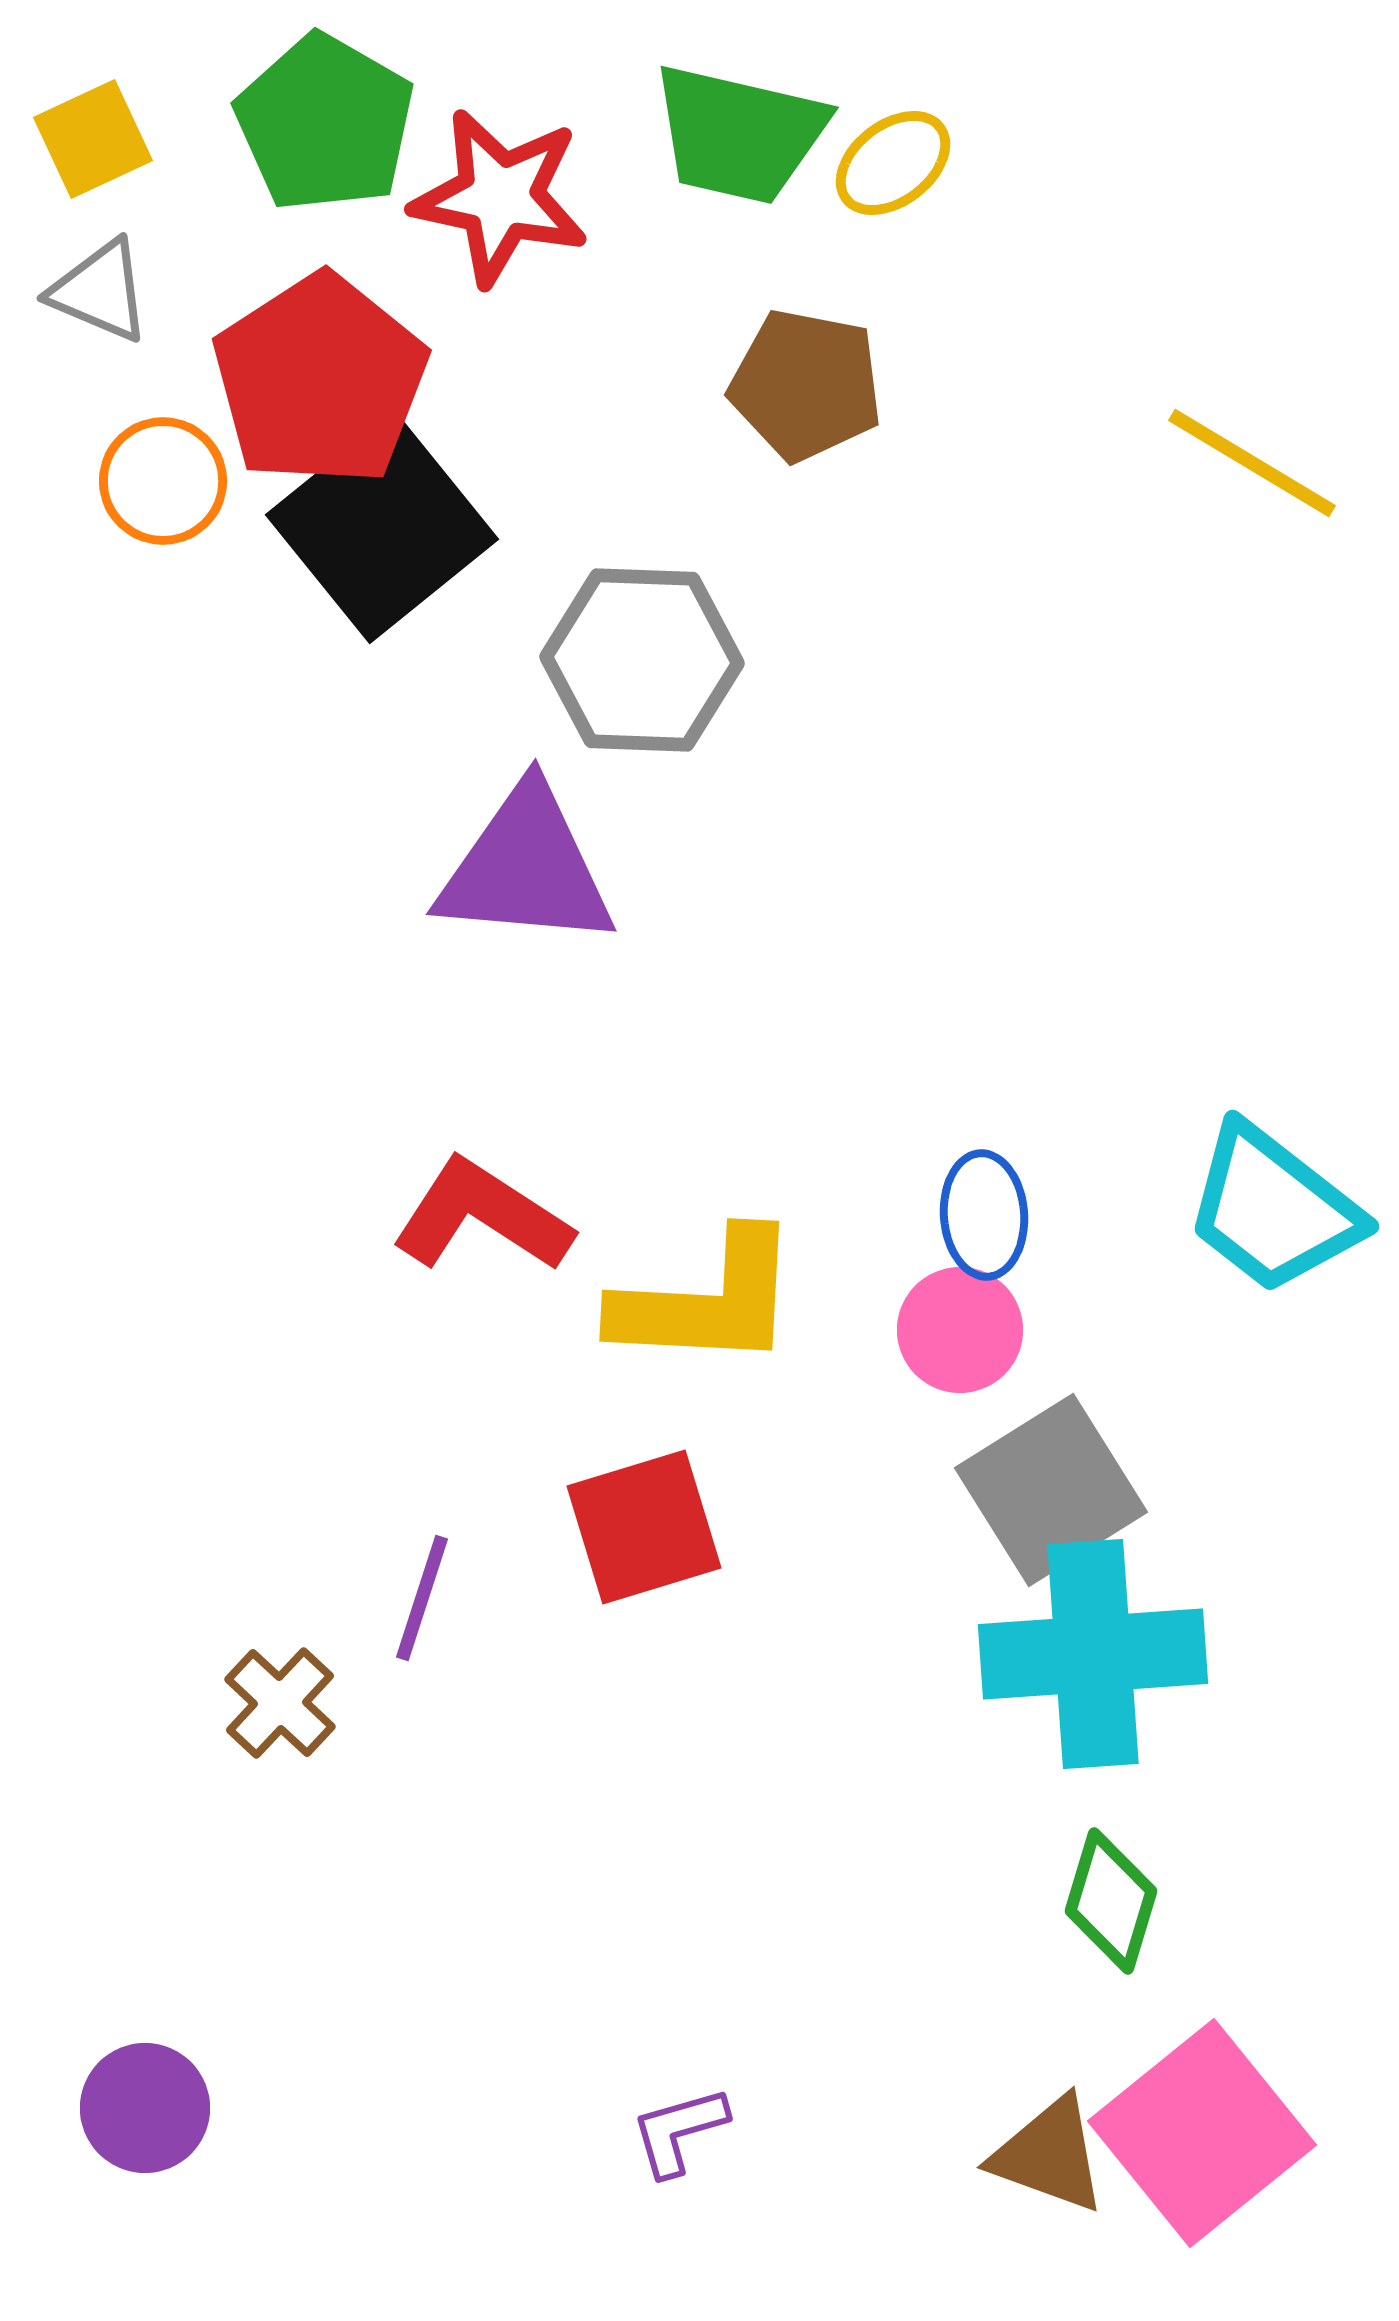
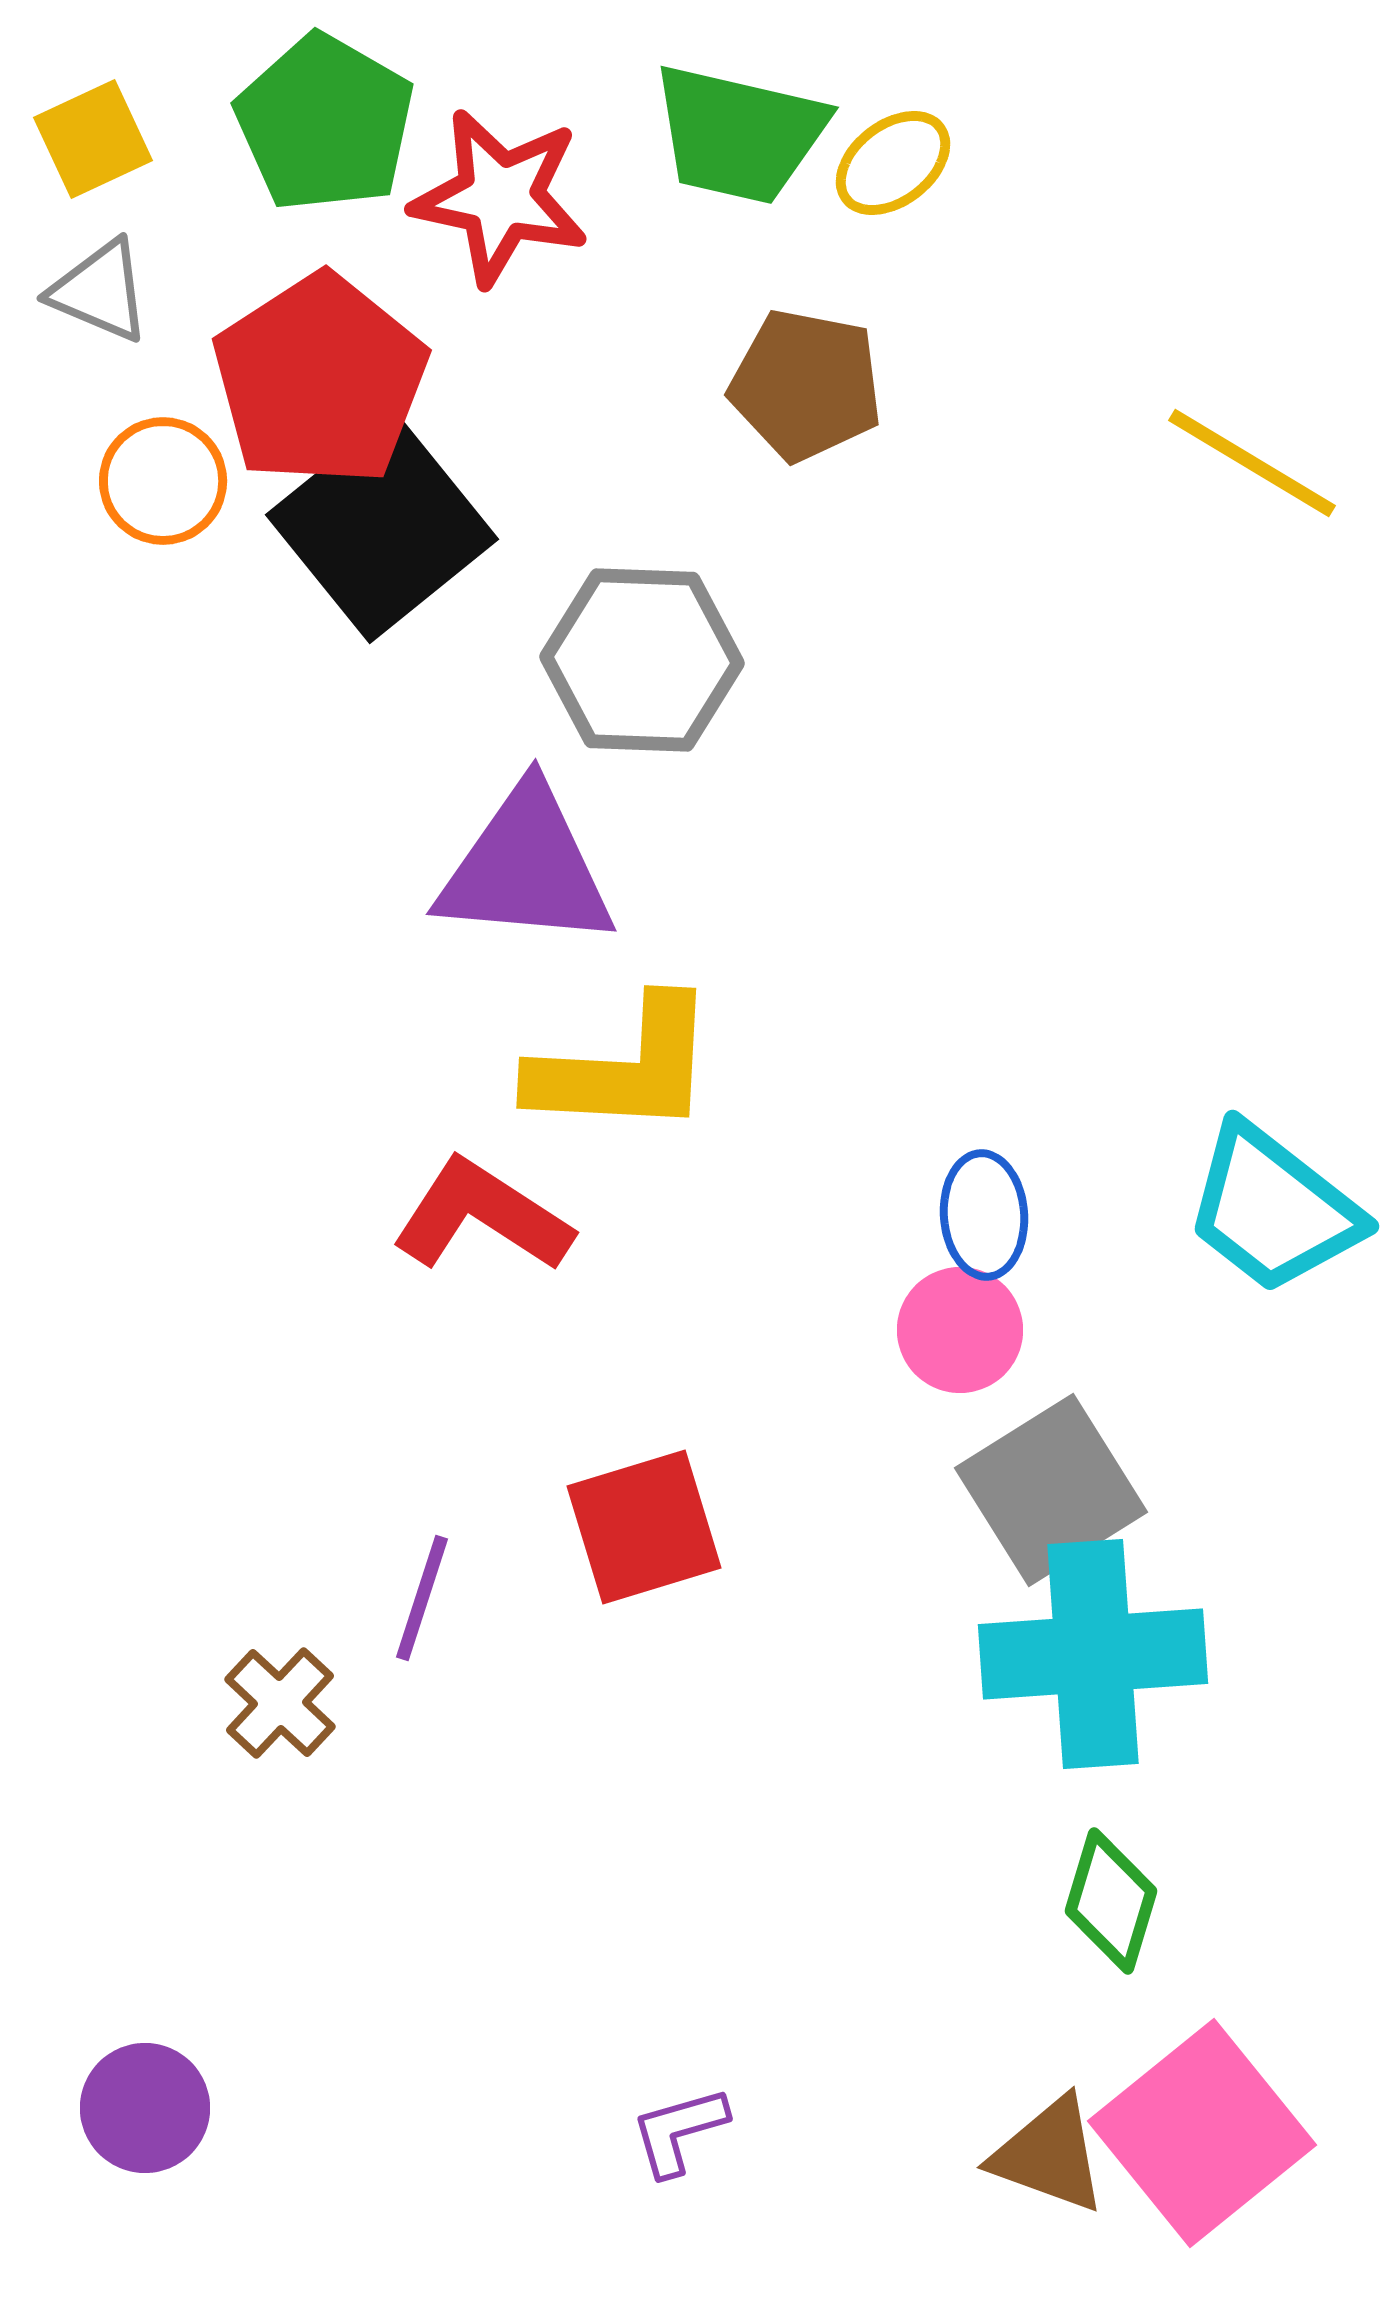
yellow L-shape: moved 83 px left, 233 px up
